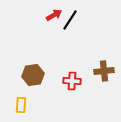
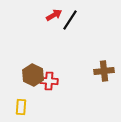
brown hexagon: rotated 25 degrees counterclockwise
red cross: moved 23 px left
yellow rectangle: moved 2 px down
